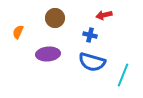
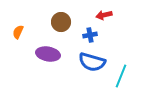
brown circle: moved 6 px right, 4 px down
blue cross: rotated 24 degrees counterclockwise
purple ellipse: rotated 15 degrees clockwise
cyan line: moved 2 px left, 1 px down
